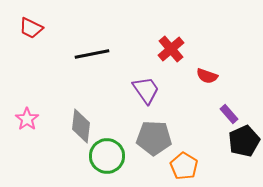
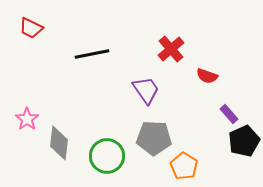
gray diamond: moved 22 px left, 17 px down
